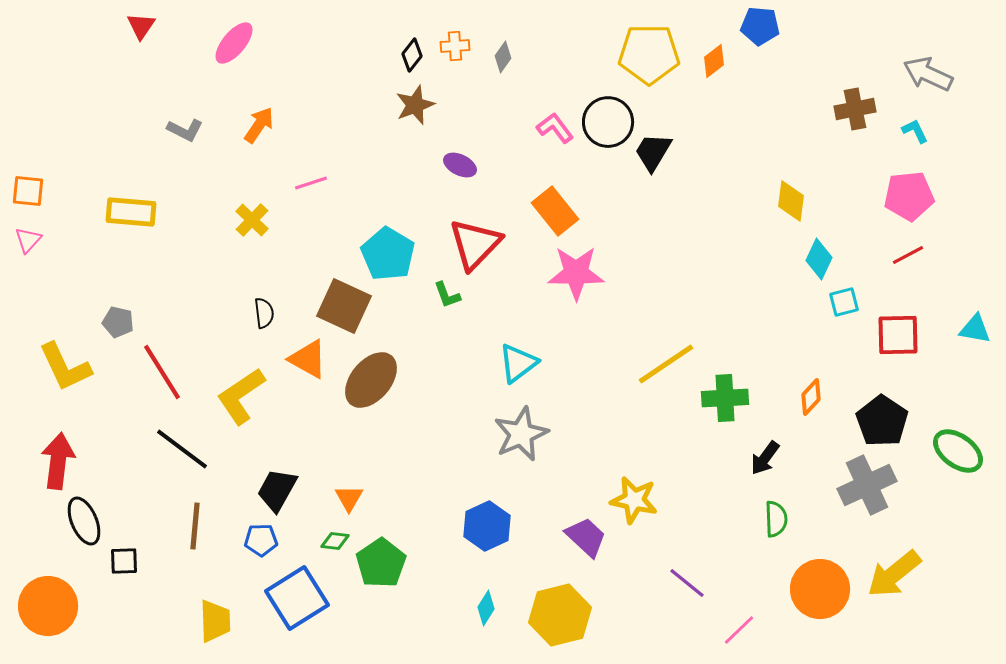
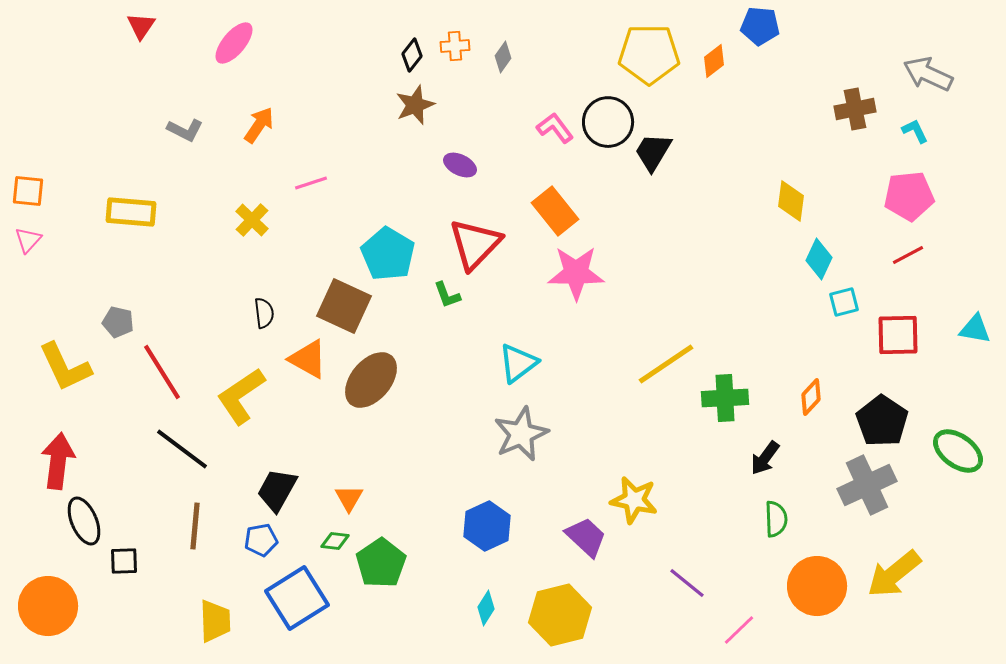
blue pentagon at (261, 540): rotated 8 degrees counterclockwise
orange circle at (820, 589): moved 3 px left, 3 px up
